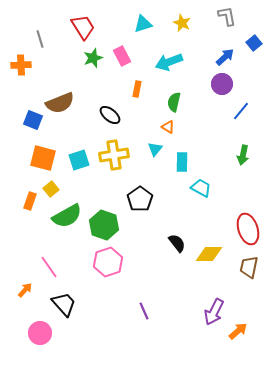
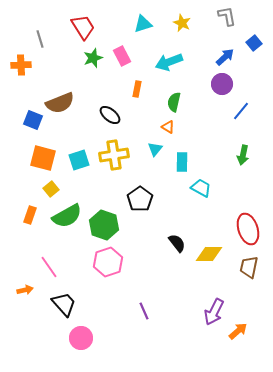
orange rectangle at (30, 201): moved 14 px down
orange arrow at (25, 290): rotated 35 degrees clockwise
pink circle at (40, 333): moved 41 px right, 5 px down
